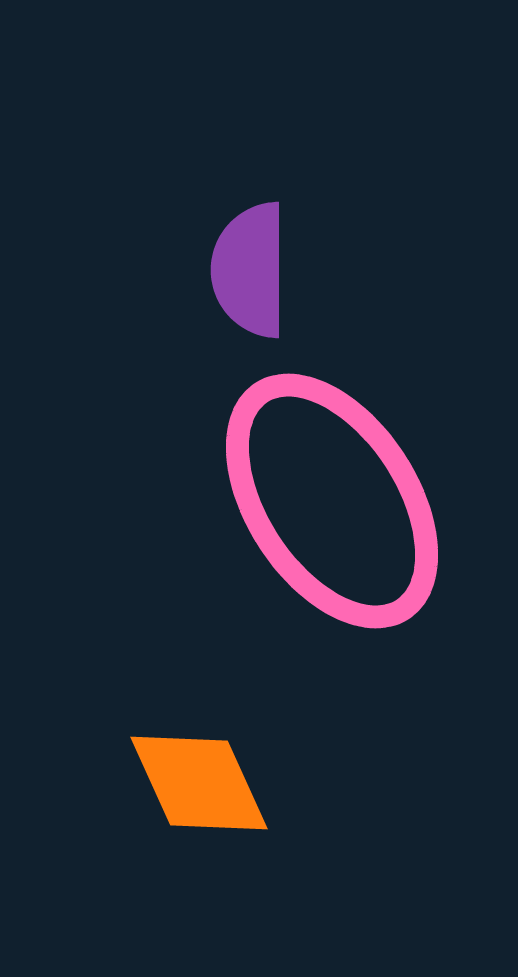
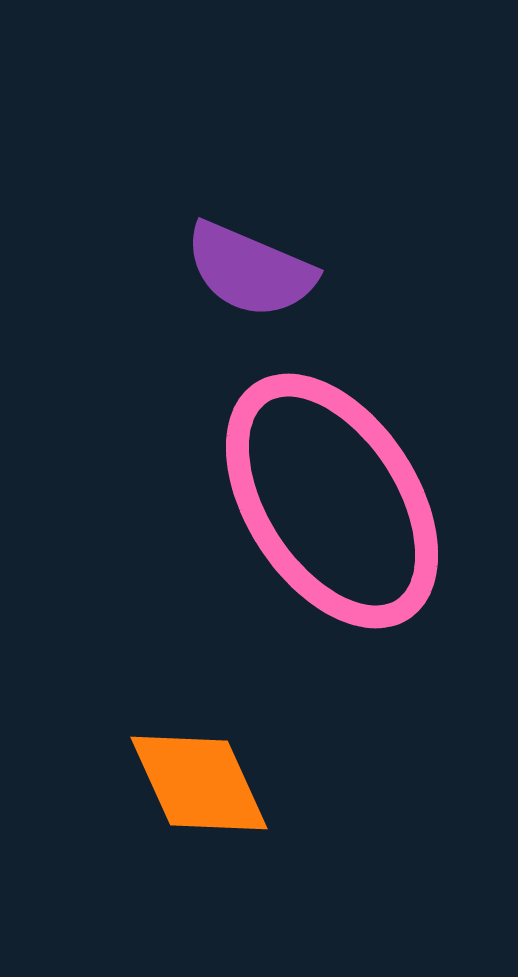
purple semicircle: rotated 67 degrees counterclockwise
